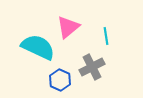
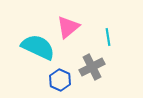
cyan line: moved 2 px right, 1 px down
